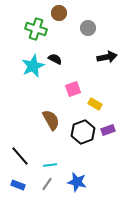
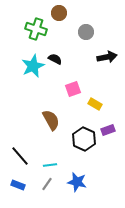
gray circle: moved 2 px left, 4 px down
black hexagon: moved 1 px right, 7 px down; rotated 15 degrees counterclockwise
